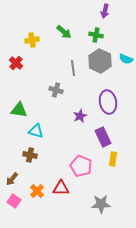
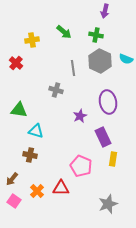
gray star: moved 7 px right; rotated 18 degrees counterclockwise
